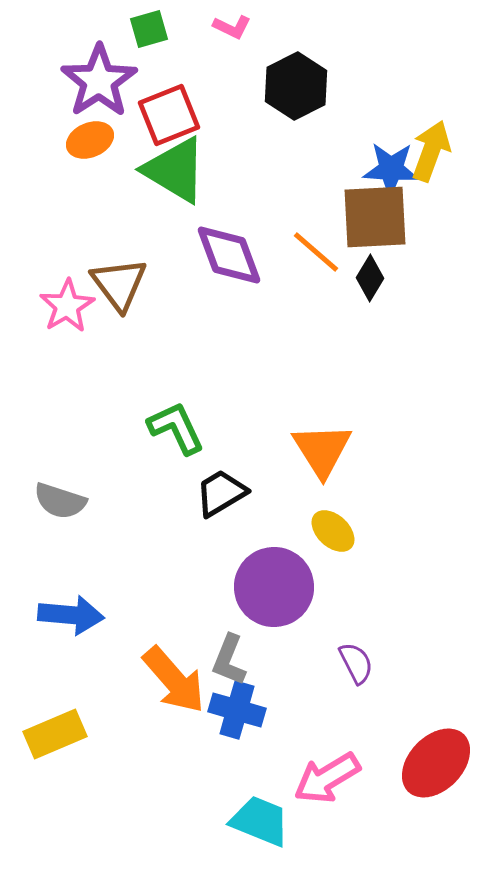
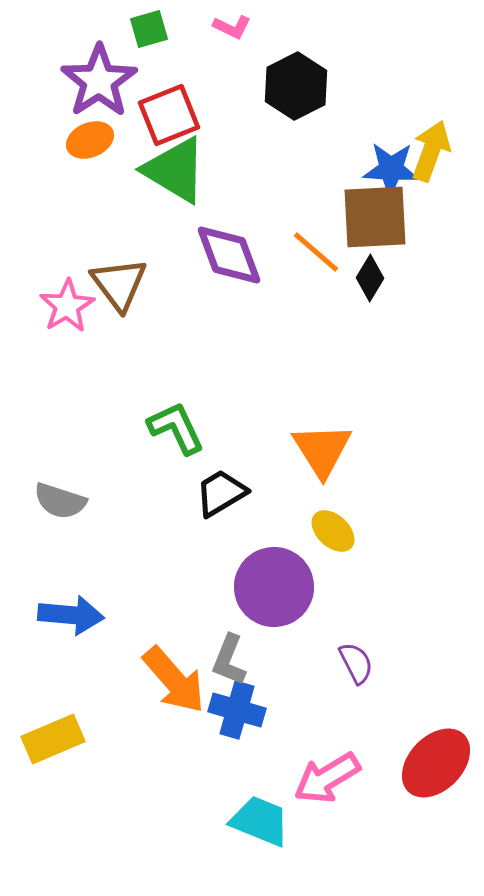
yellow rectangle: moved 2 px left, 5 px down
